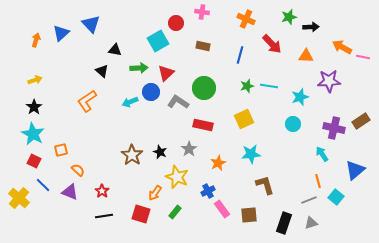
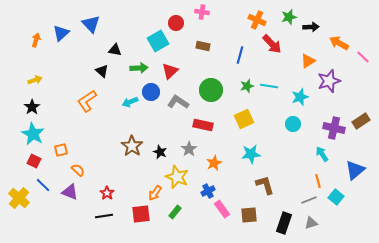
orange cross at (246, 19): moved 11 px right, 1 px down
orange arrow at (342, 47): moved 3 px left, 4 px up
orange triangle at (306, 56): moved 2 px right, 5 px down; rotated 35 degrees counterclockwise
pink line at (363, 57): rotated 32 degrees clockwise
red triangle at (166, 73): moved 4 px right, 2 px up
purple star at (329, 81): rotated 15 degrees counterclockwise
green circle at (204, 88): moved 7 px right, 2 px down
black star at (34, 107): moved 2 px left
brown star at (132, 155): moved 9 px up
orange star at (218, 163): moved 4 px left
red star at (102, 191): moved 5 px right, 2 px down
red square at (141, 214): rotated 24 degrees counterclockwise
